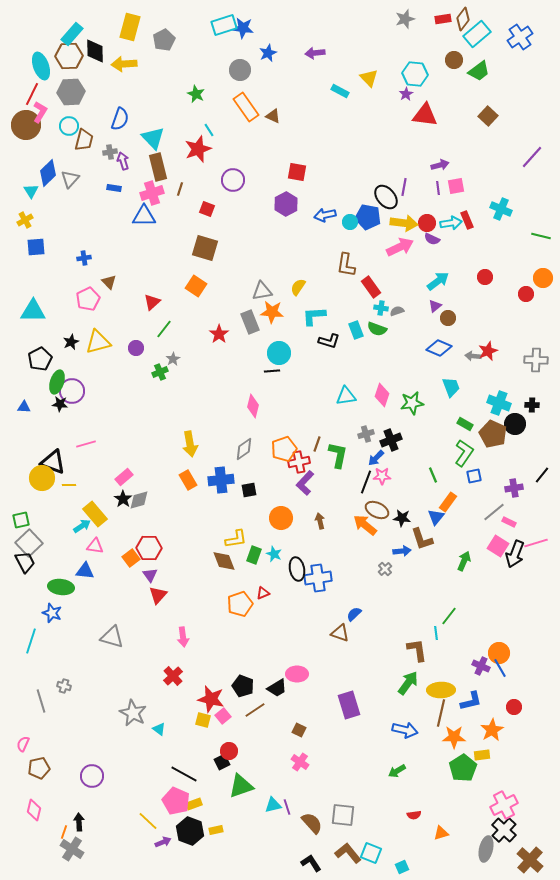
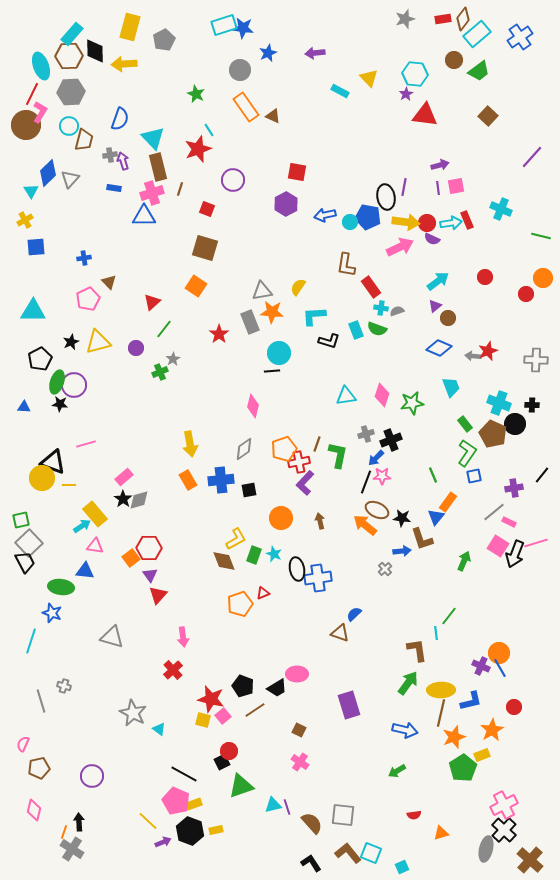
gray cross at (110, 152): moved 3 px down
black ellipse at (386, 197): rotated 30 degrees clockwise
yellow arrow at (404, 223): moved 2 px right, 1 px up
purple circle at (72, 391): moved 2 px right, 6 px up
green rectangle at (465, 424): rotated 21 degrees clockwise
green L-shape at (464, 453): moved 3 px right
yellow L-shape at (236, 539): rotated 20 degrees counterclockwise
red cross at (173, 676): moved 6 px up
orange star at (454, 737): rotated 20 degrees counterclockwise
yellow rectangle at (482, 755): rotated 14 degrees counterclockwise
